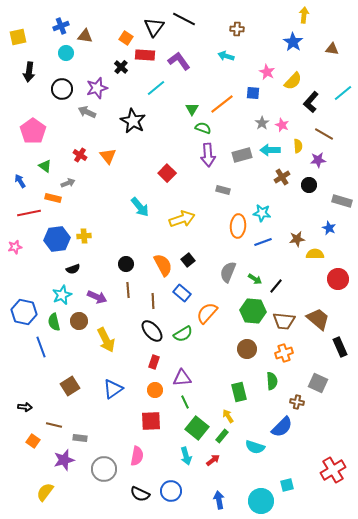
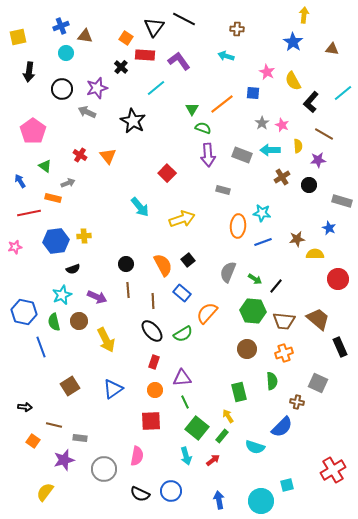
yellow semicircle at (293, 81): rotated 108 degrees clockwise
gray rectangle at (242, 155): rotated 36 degrees clockwise
blue hexagon at (57, 239): moved 1 px left, 2 px down
